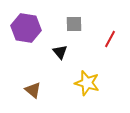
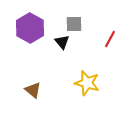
purple hexagon: moved 4 px right; rotated 20 degrees clockwise
black triangle: moved 2 px right, 10 px up
